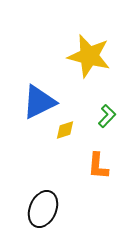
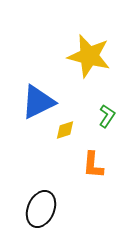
blue triangle: moved 1 px left
green L-shape: rotated 10 degrees counterclockwise
orange L-shape: moved 5 px left, 1 px up
black ellipse: moved 2 px left
